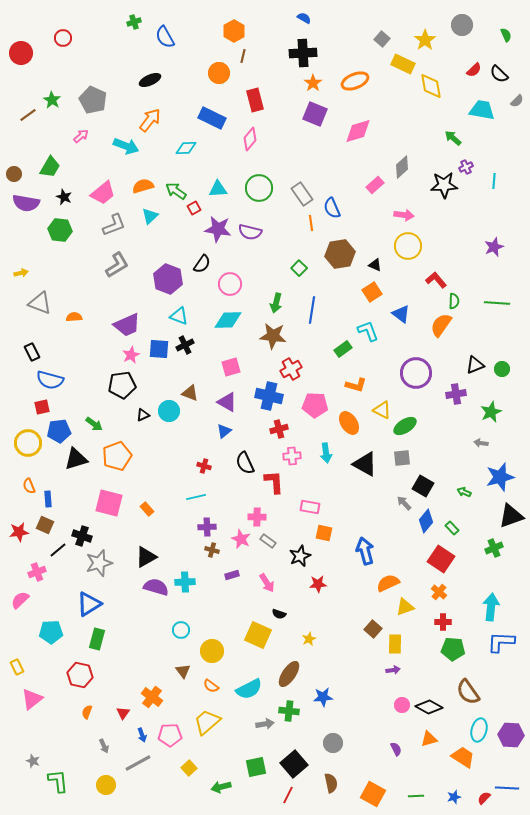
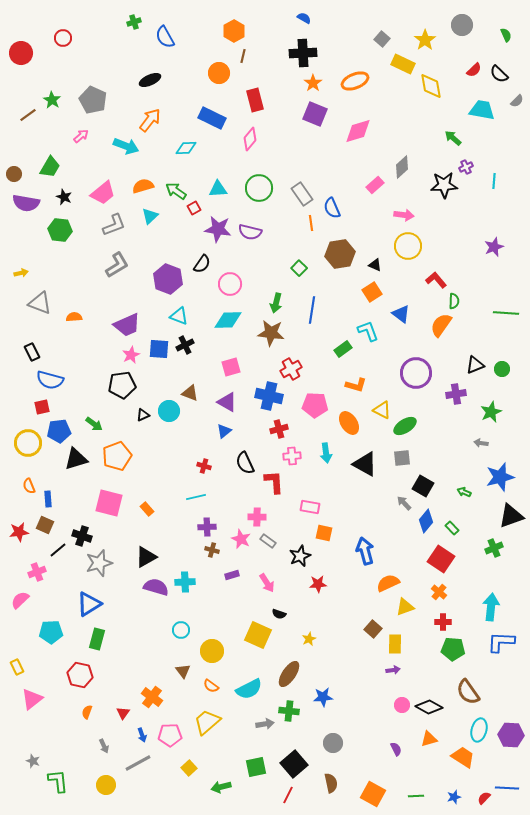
green line at (497, 303): moved 9 px right, 10 px down
brown star at (273, 336): moved 2 px left, 3 px up
